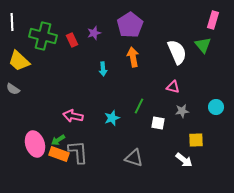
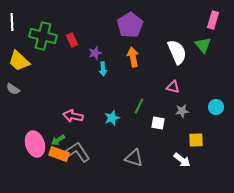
purple star: moved 1 px right, 20 px down
gray L-shape: rotated 30 degrees counterclockwise
white arrow: moved 2 px left
